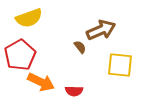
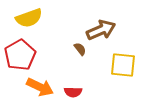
brown semicircle: moved 2 px down
yellow square: moved 3 px right
orange arrow: moved 1 px left, 5 px down
red semicircle: moved 1 px left, 1 px down
